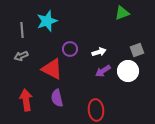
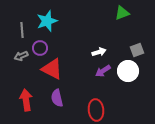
purple circle: moved 30 px left, 1 px up
